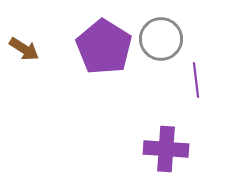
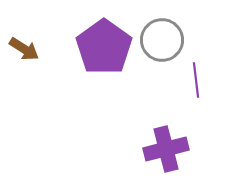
gray circle: moved 1 px right, 1 px down
purple pentagon: rotated 4 degrees clockwise
purple cross: rotated 18 degrees counterclockwise
